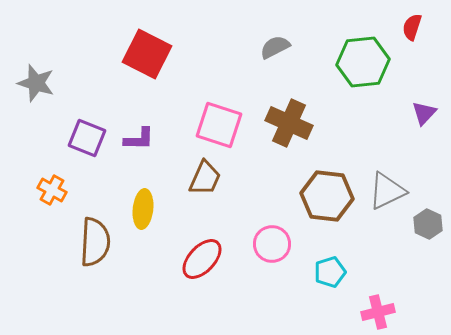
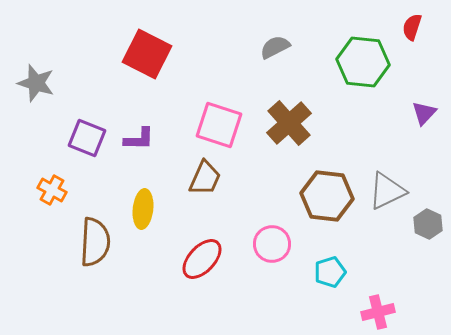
green hexagon: rotated 12 degrees clockwise
brown cross: rotated 24 degrees clockwise
